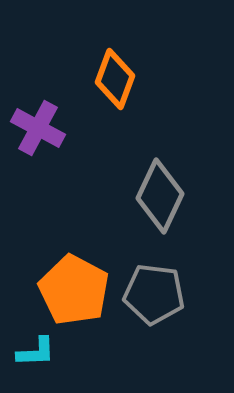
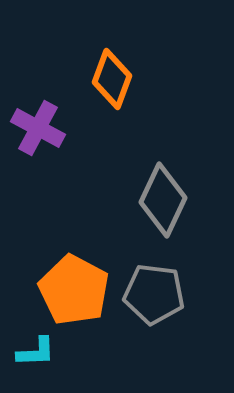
orange diamond: moved 3 px left
gray diamond: moved 3 px right, 4 px down
